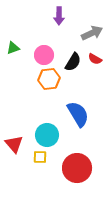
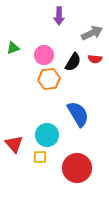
red semicircle: rotated 24 degrees counterclockwise
